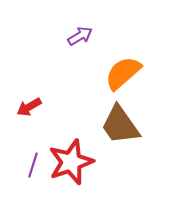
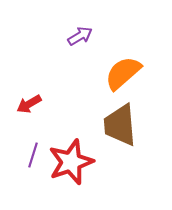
red arrow: moved 3 px up
brown trapezoid: rotated 30 degrees clockwise
purple line: moved 10 px up
